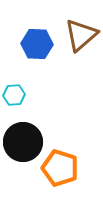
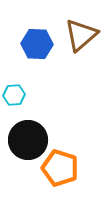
black circle: moved 5 px right, 2 px up
